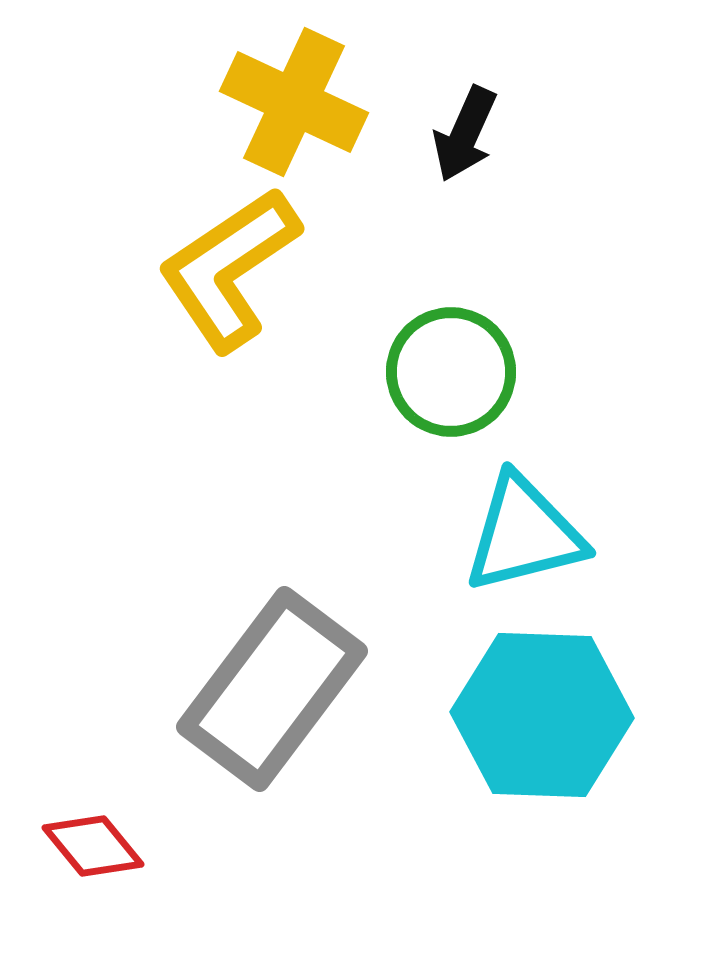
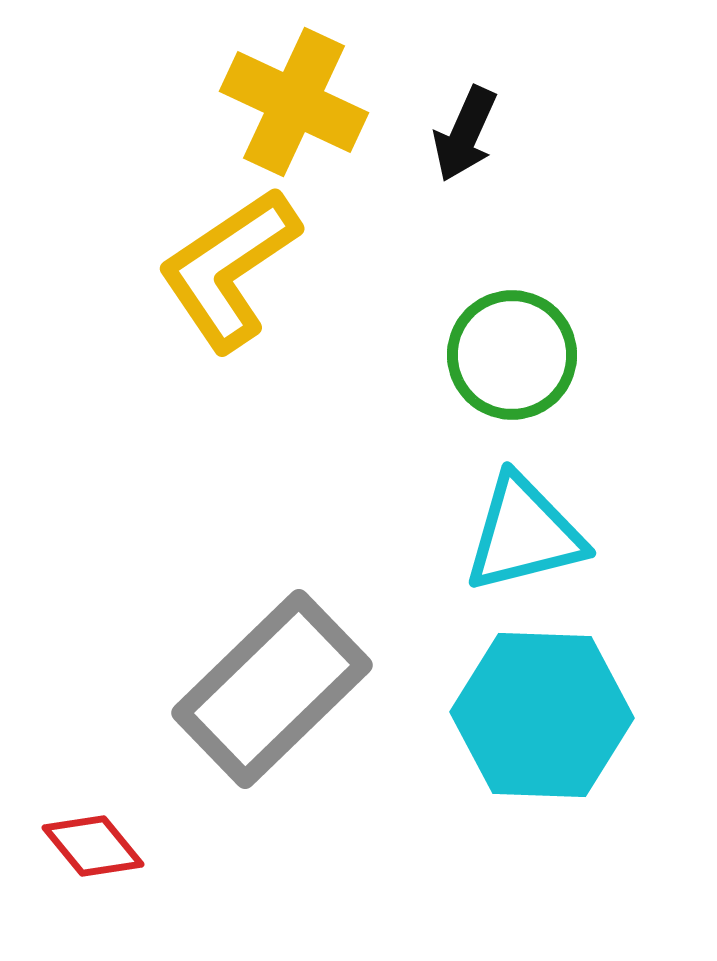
green circle: moved 61 px right, 17 px up
gray rectangle: rotated 9 degrees clockwise
